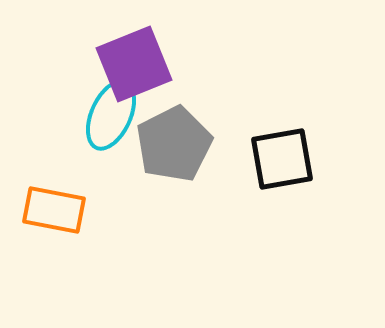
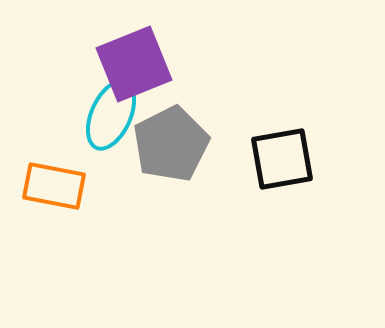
gray pentagon: moved 3 px left
orange rectangle: moved 24 px up
